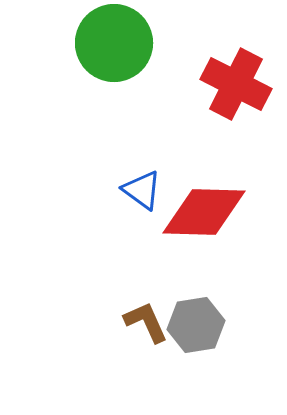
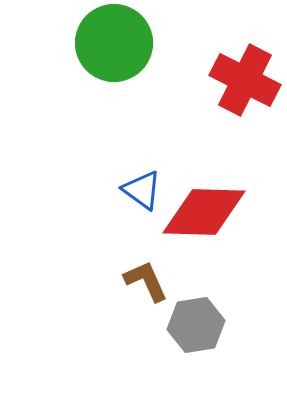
red cross: moved 9 px right, 4 px up
brown L-shape: moved 41 px up
